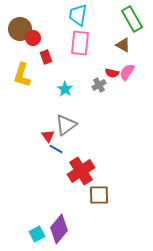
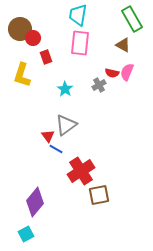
pink semicircle: rotated 12 degrees counterclockwise
brown square: rotated 10 degrees counterclockwise
purple diamond: moved 24 px left, 27 px up
cyan square: moved 11 px left
